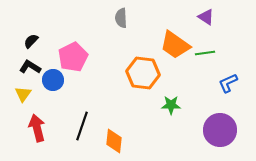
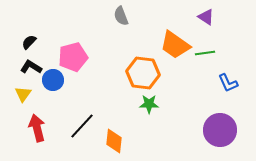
gray semicircle: moved 2 px up; rotated 18 degrees counterclockwise
black semicircle: moved 2 px left, 1 px down
pink pentagon: rotated 12 degrees clockwise
black L-shape: moved 1 px right
blue L-shape: rotated 90 degrees counterclockwise
green star: moved 22 px left, 1 px up
black line: rotated 24 degrees clockwise
